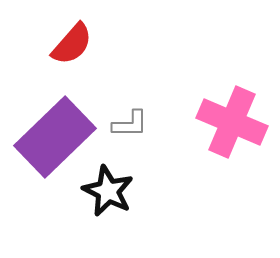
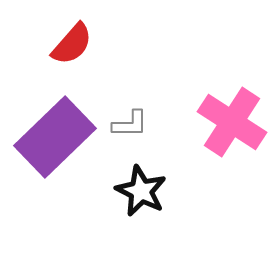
pink cross: rotated 10 degrees clockwise
black star: moved 33 px right
